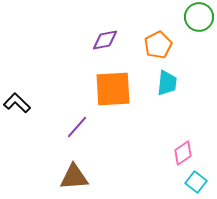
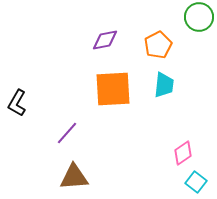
cyan trapezoid: moved 3 px left, 2 px down
black L-shape: rotated 104 degrees counterclockwise
purple line: moved 10 px left, 6 px down
